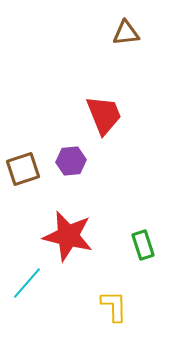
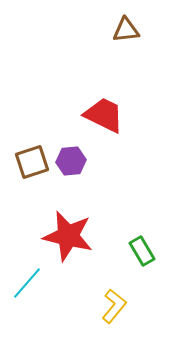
brown triangle: moved 3 px up
red trapezoid: rotated 42 degrees counterclockwise
brown square: moved 9 px right, 7 px up
green rectangle: moved 1 px left, 6 px down; rotated 12 degrees counterclockwise
yellow L-shape: rotated 40 degrees clockwise
